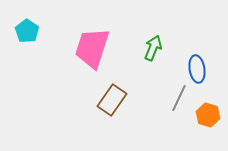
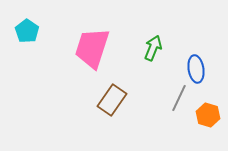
blue ellipse: moved 1 px left
